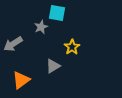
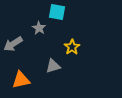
cyan square: moved 1 px up
gray star: moved 2 px left, 1 px down; rotated 16 degrees counterclockwise
gray triangle: rotated 14 degrees clockwise
orange triangle: rotated 24 degrees clockwise
